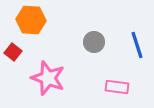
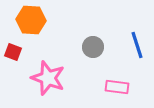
gray circle: moved 1 px left, 5 px down
red square: rotated 18 degrees counterclockwise
